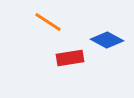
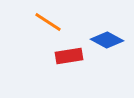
red rectangle: moved 1 px left, 2 px up
